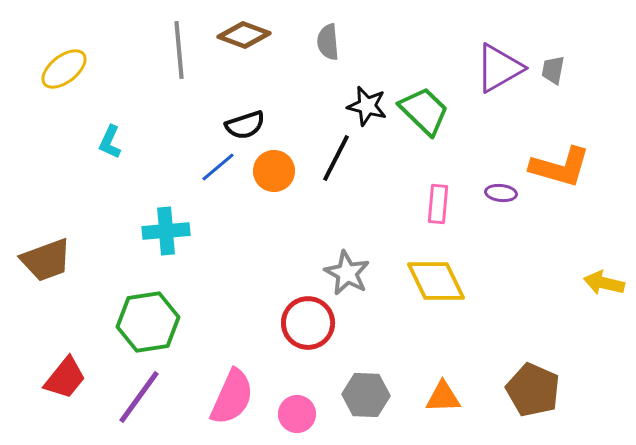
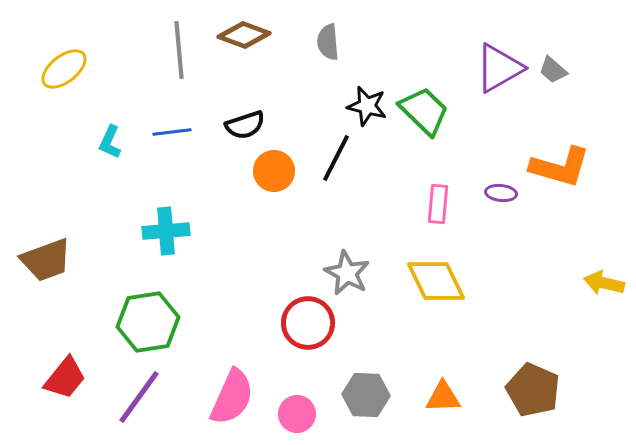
gray trapezoid: rotated 60 degrees counterclockwise
blue line: moved 46 px left, 35 px up; rotated 33 degrees clockwise
